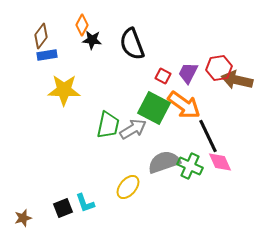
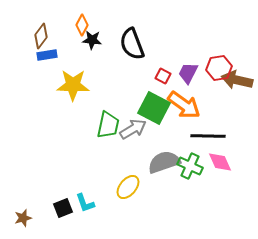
yellow star: moved 9 px right, 5 px up
black line: rotated 64 degrees counterclockwise
